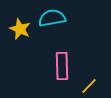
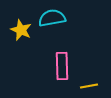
yellow star: moved 1 px right, 1 px down
yellow line: rotated 36 degrees clockwise
